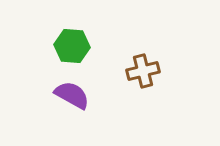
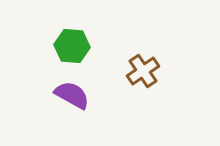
brown cross: rotated 20 degrees counterclockwise
